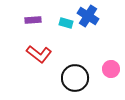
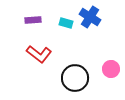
blue cross: moved 2 px right, 1 px down
